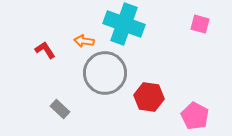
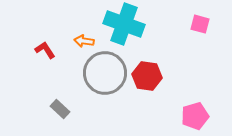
red hexagon: moved 2 px left, 21 px up
pink pentagon: rotated 28 degrees clockwise
